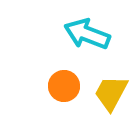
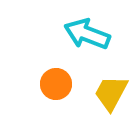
orange circle: moved 8 px left, 2 px up
